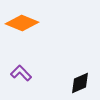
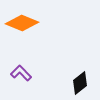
black diamond: rotated 15 degrees counterclockwise
